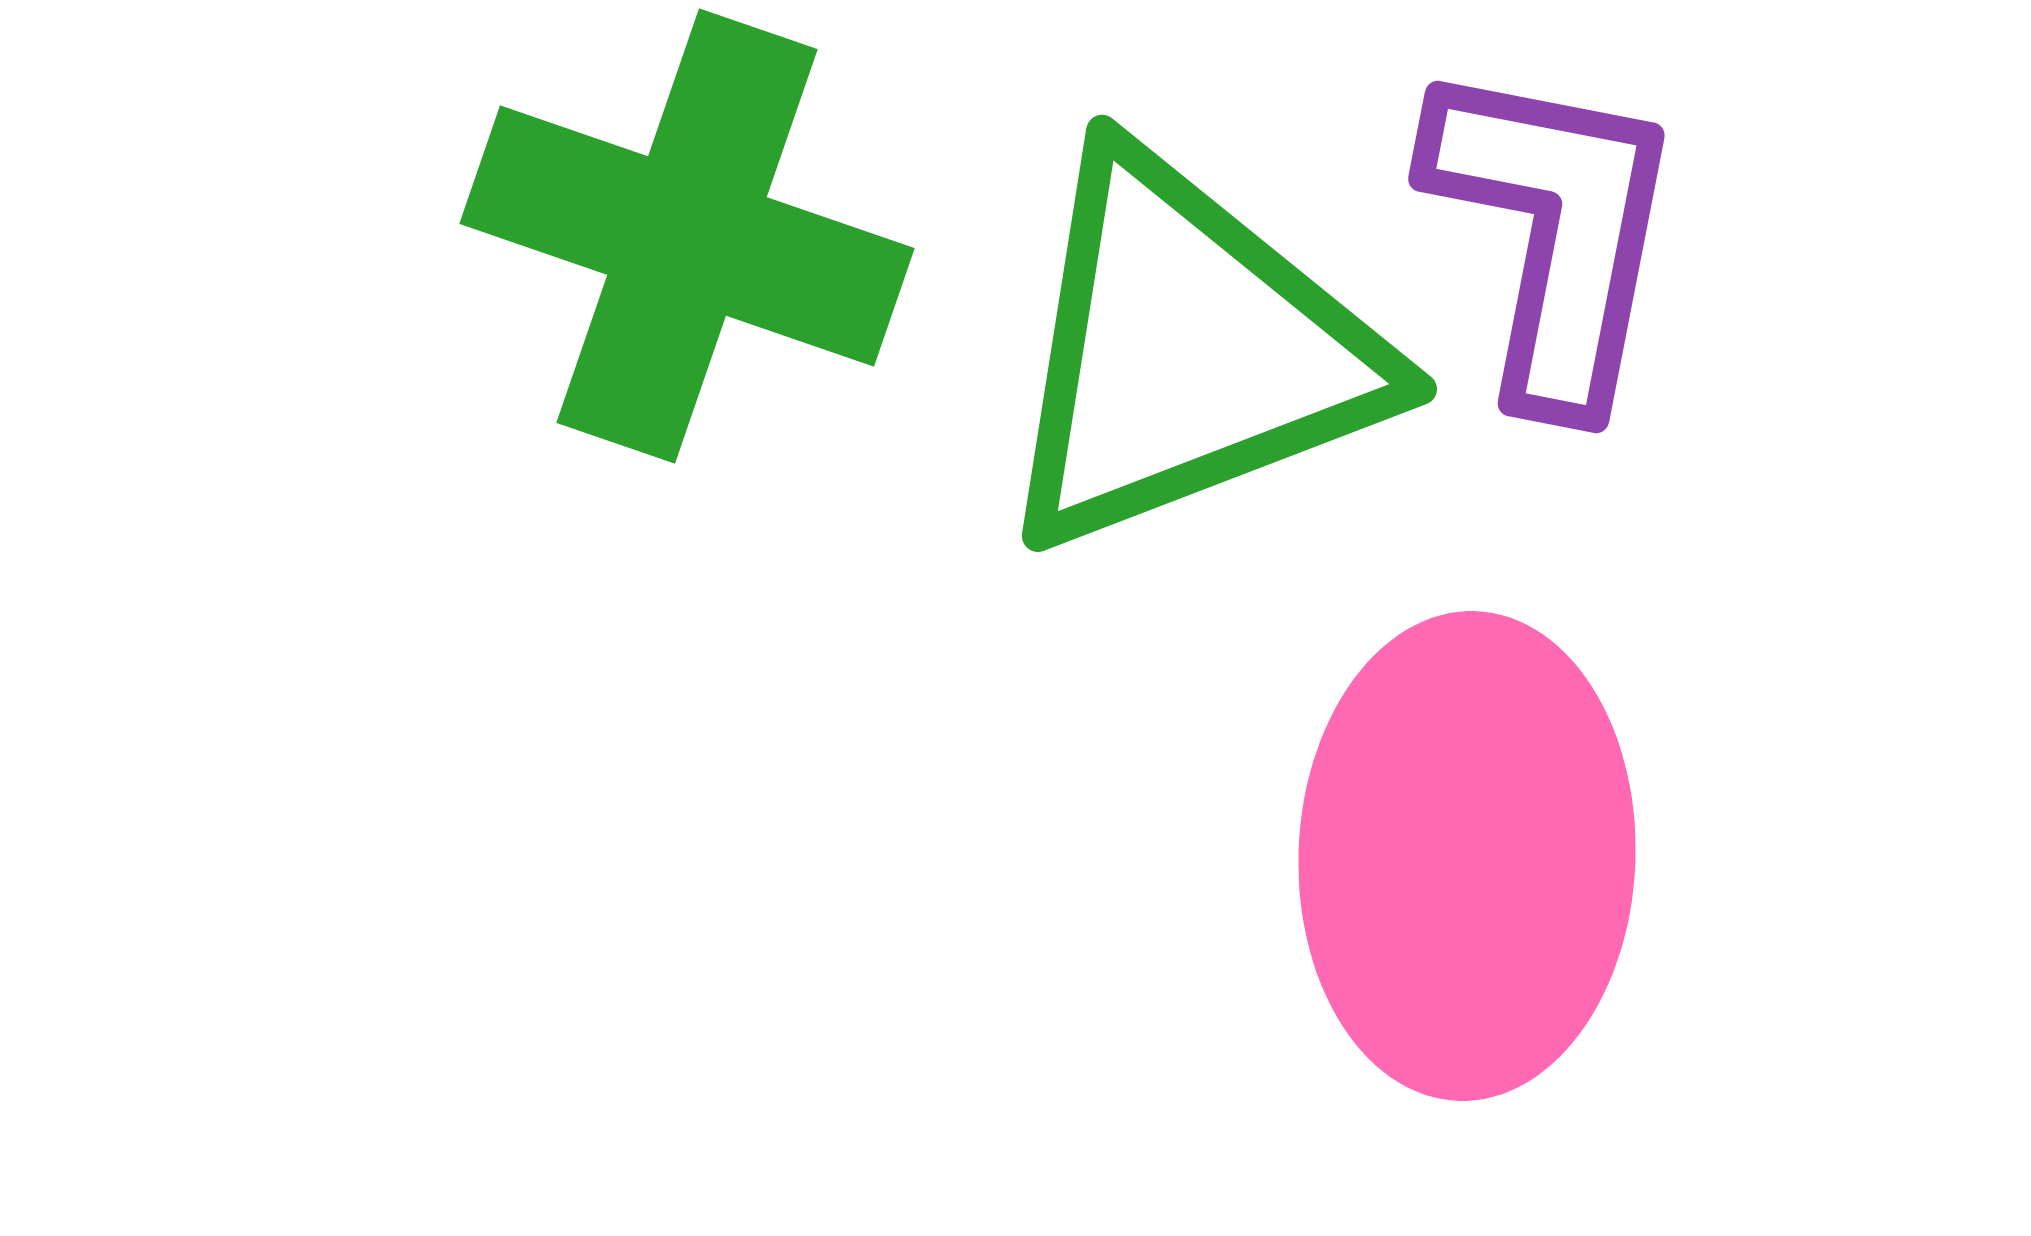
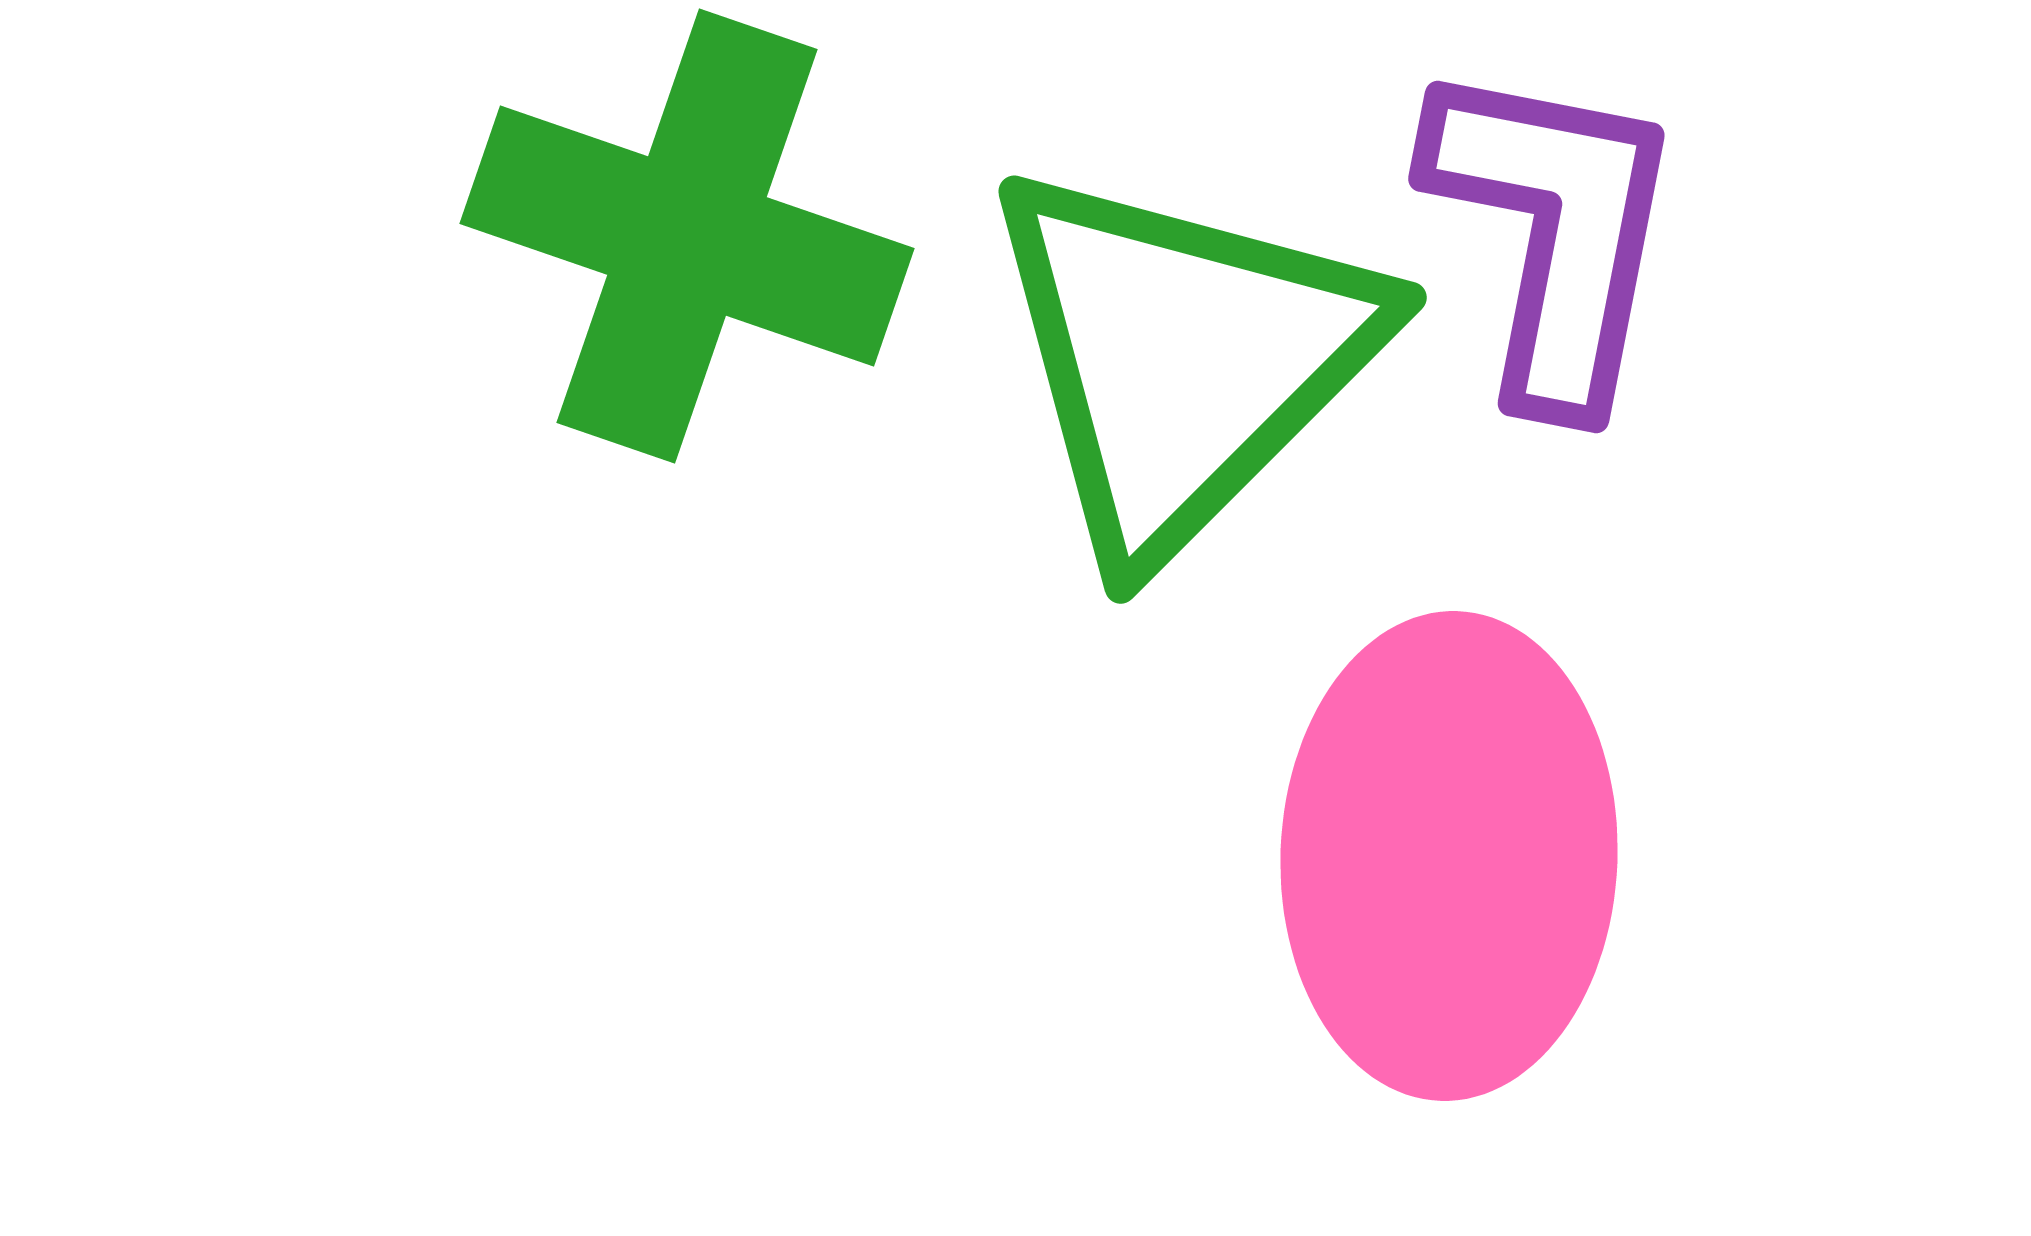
green triangle: moved 5 px left, 7 px down; rotated 24 degrees counterclockwise
pink ellipse: moved 18 px left
